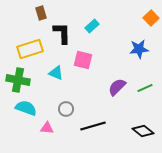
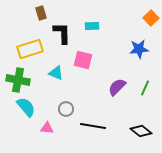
cyan rectangle: rotated 40 degrees clockwise
green line: rotated 42 degrees counterclockwise
cyan semicircle: moved 1 px up; rotated 30 degrees clockwise
black line: rotated 25 degrees clockwise
black diamond: moved 2 px left
